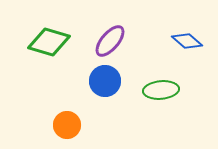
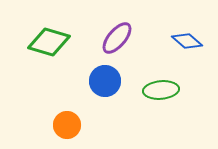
purple ellipse: moved 7 px right, 3 px up
